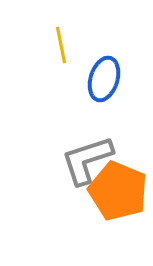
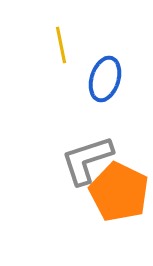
blue ellipse: moved 1 px right
orange pentagon: moved 1 px right, 1 px down; rotated 4 degrees clockwise
